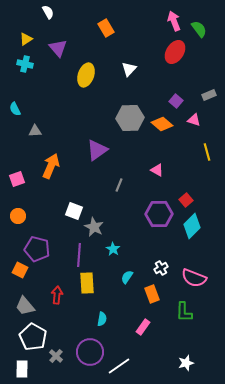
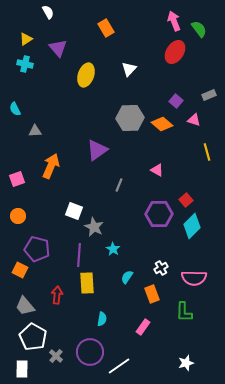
pink semicircle at (194, 278): rotated 20 degrees counterclockwise
